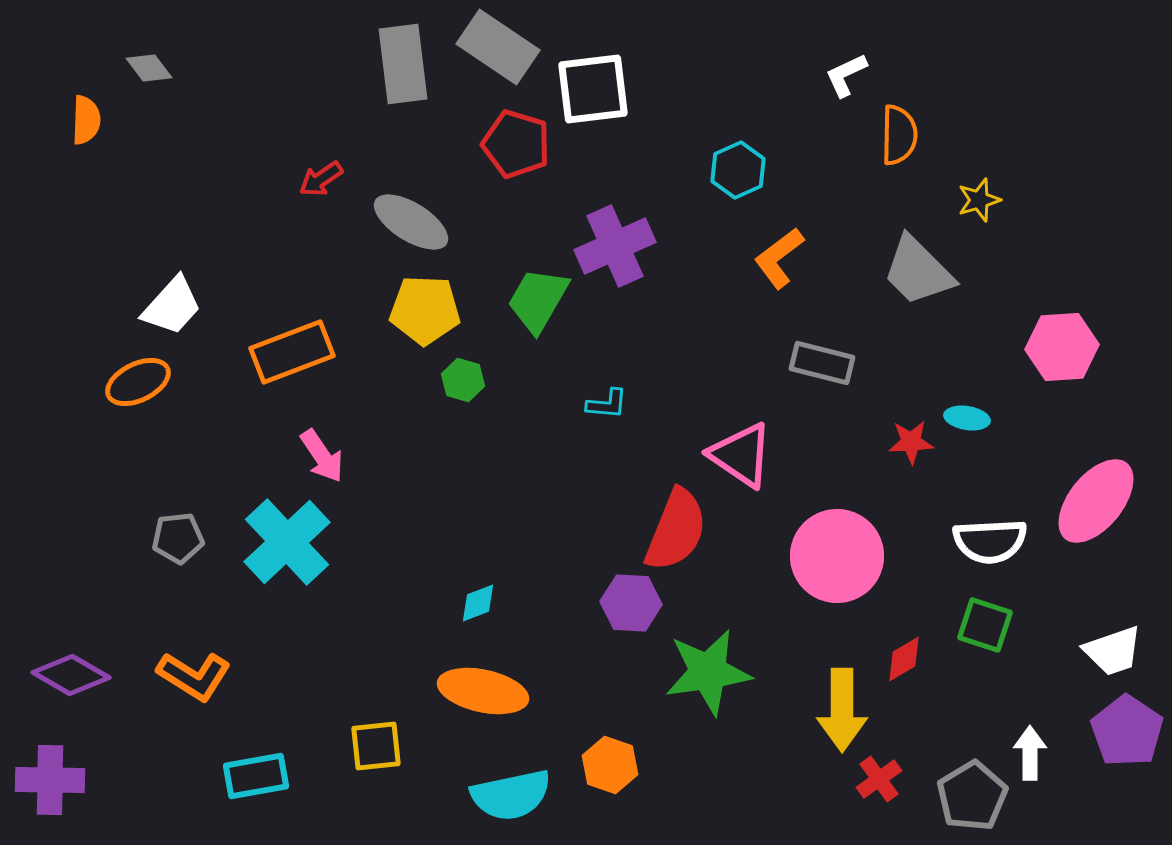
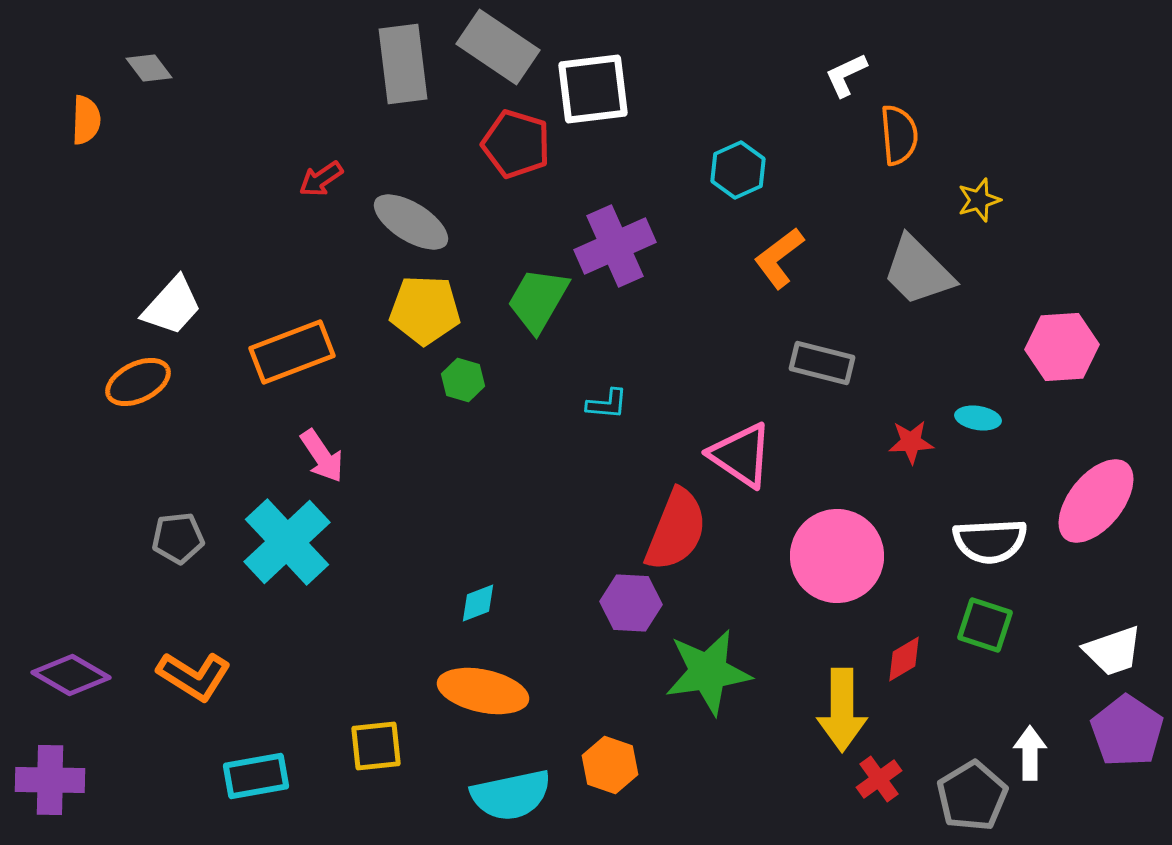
orange semicircle at (899, 135): rotated 6 degrees counterclockwise
cyan ellipse at (967, 418): moved 11 px right
